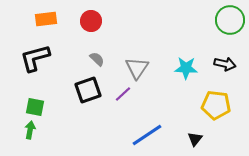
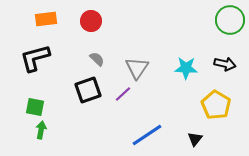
yellow pentagon: rotated 24 degrees clockwise
green arrow: moved 11 px right
